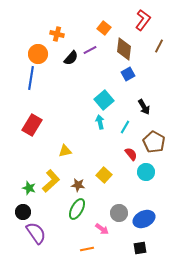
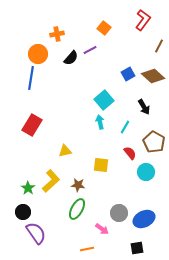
orange cross: rotated 24 degrees counterclockwise
brown diamond: moved 29 px right, 27 px down; rotated 55 degrees counterclockwise
red semicircle: moved 1 px left, 1 px up
yellow square: moved 3 px left, 10 px up; rotated 35 degrees counterclockwise
green star: moved 1 px left; rotated 16 degrees clockwise
black square: moved 3 px left
